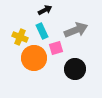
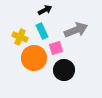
black circle: moved 11 px left, 1 px down
